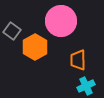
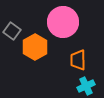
pink circle: moved 2 px right, 1 px down
